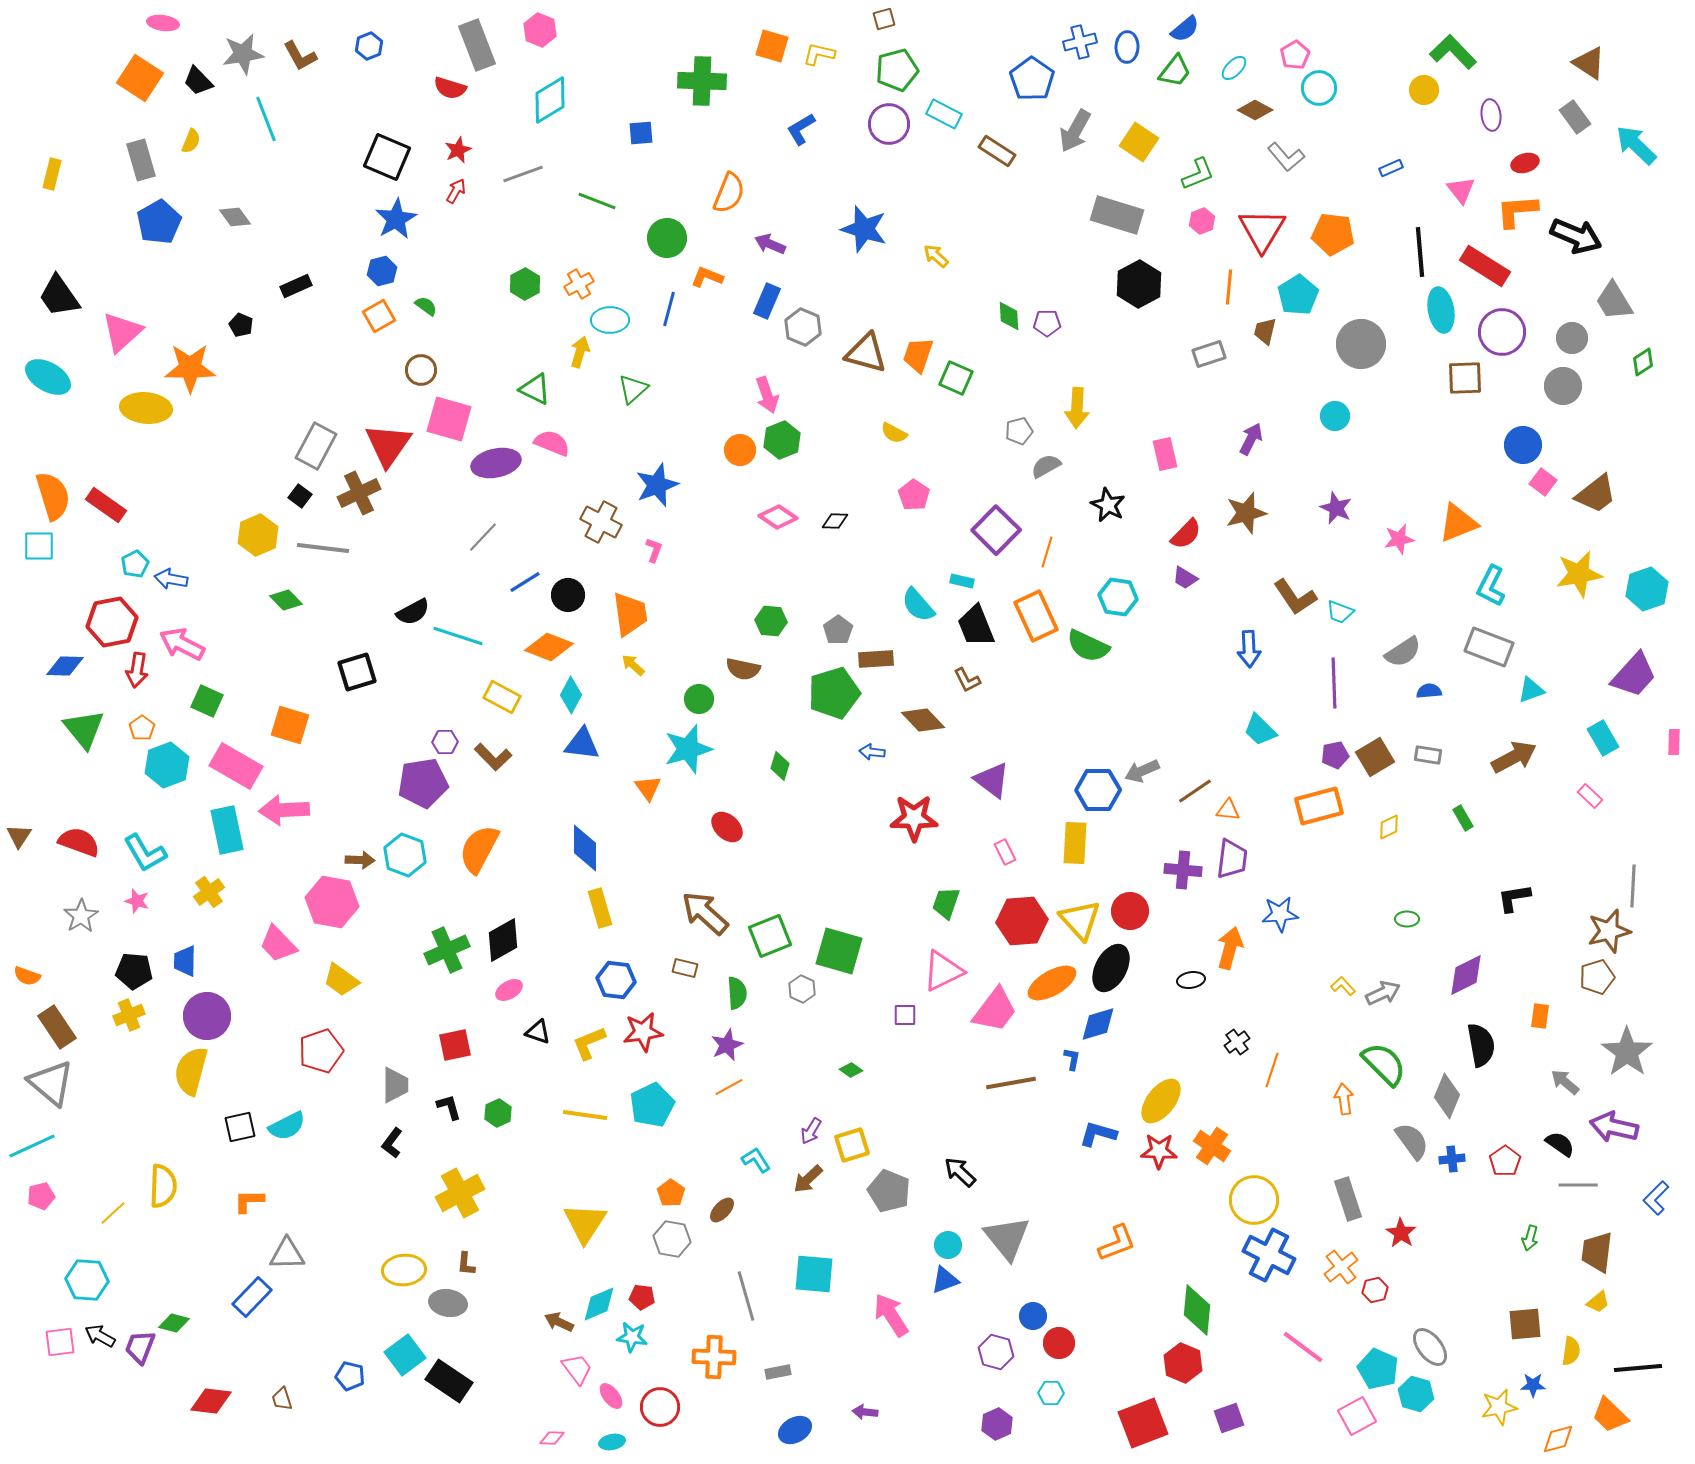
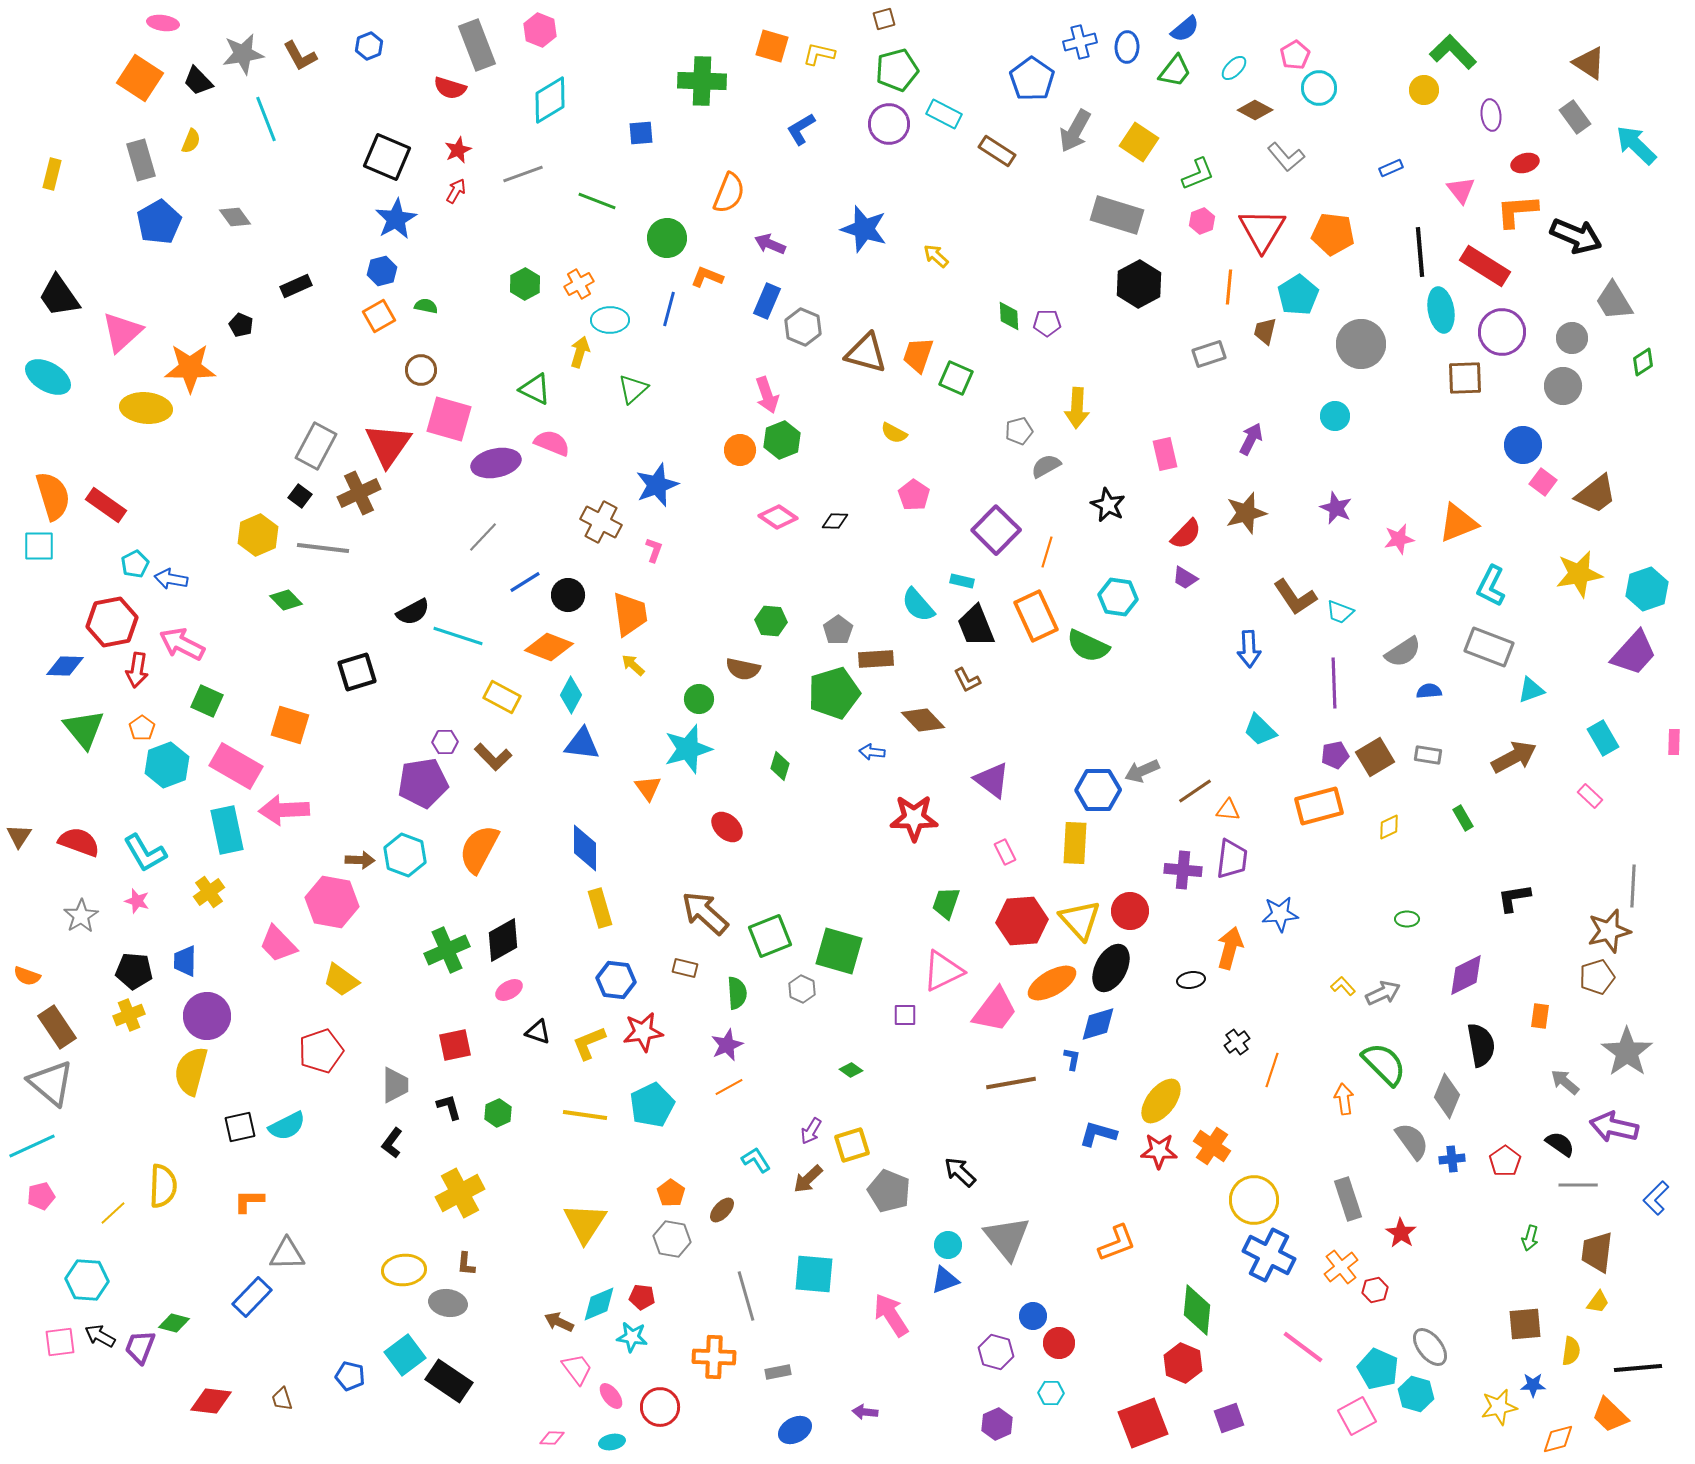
green semicircle at (426, 306): rotated 25 degrees counterclockwise
purple trapezoid at (1634, 675): moved 22 px up
yellow trapezoid at (1598, 1302): rotated 15 degrees counterclockwise
